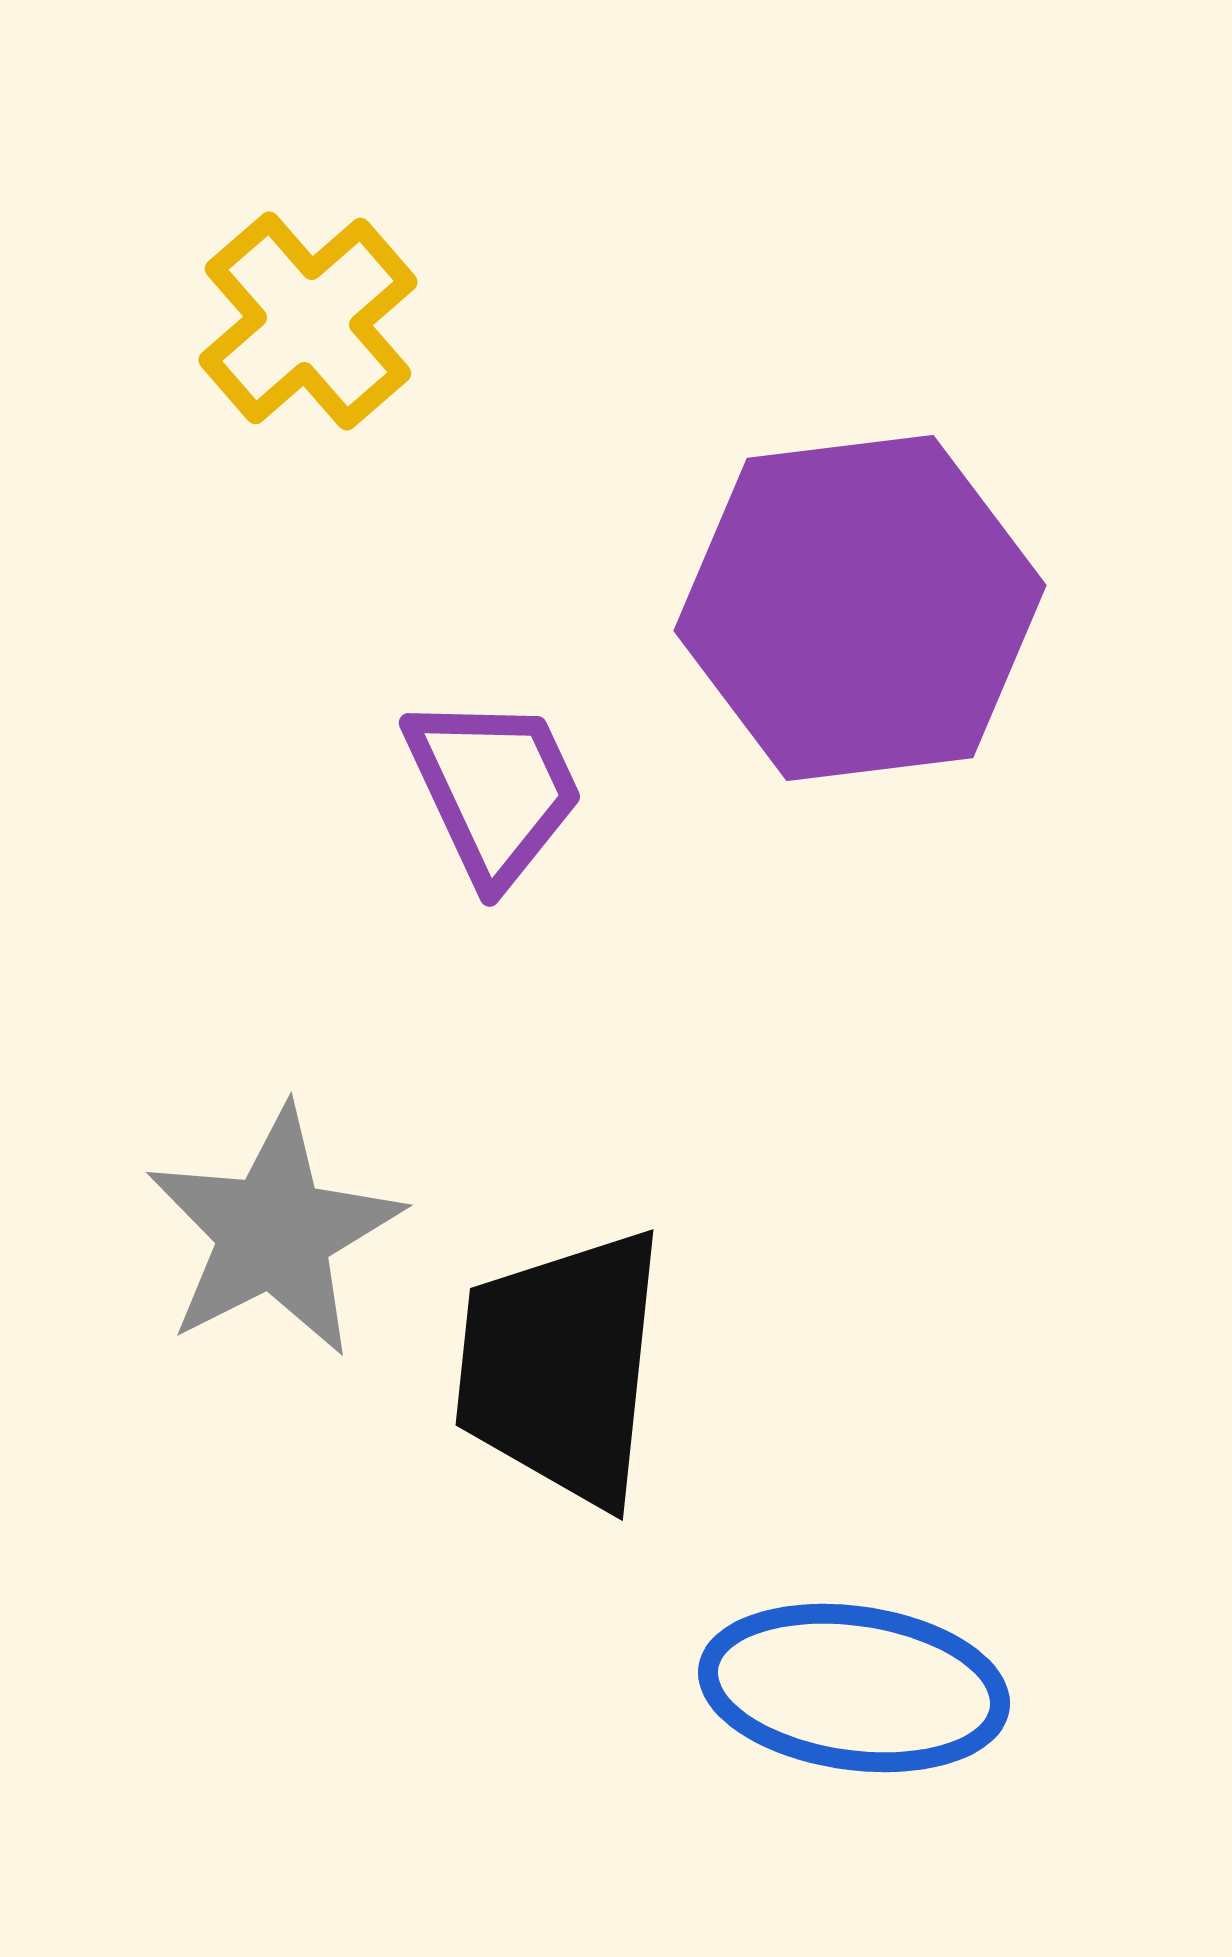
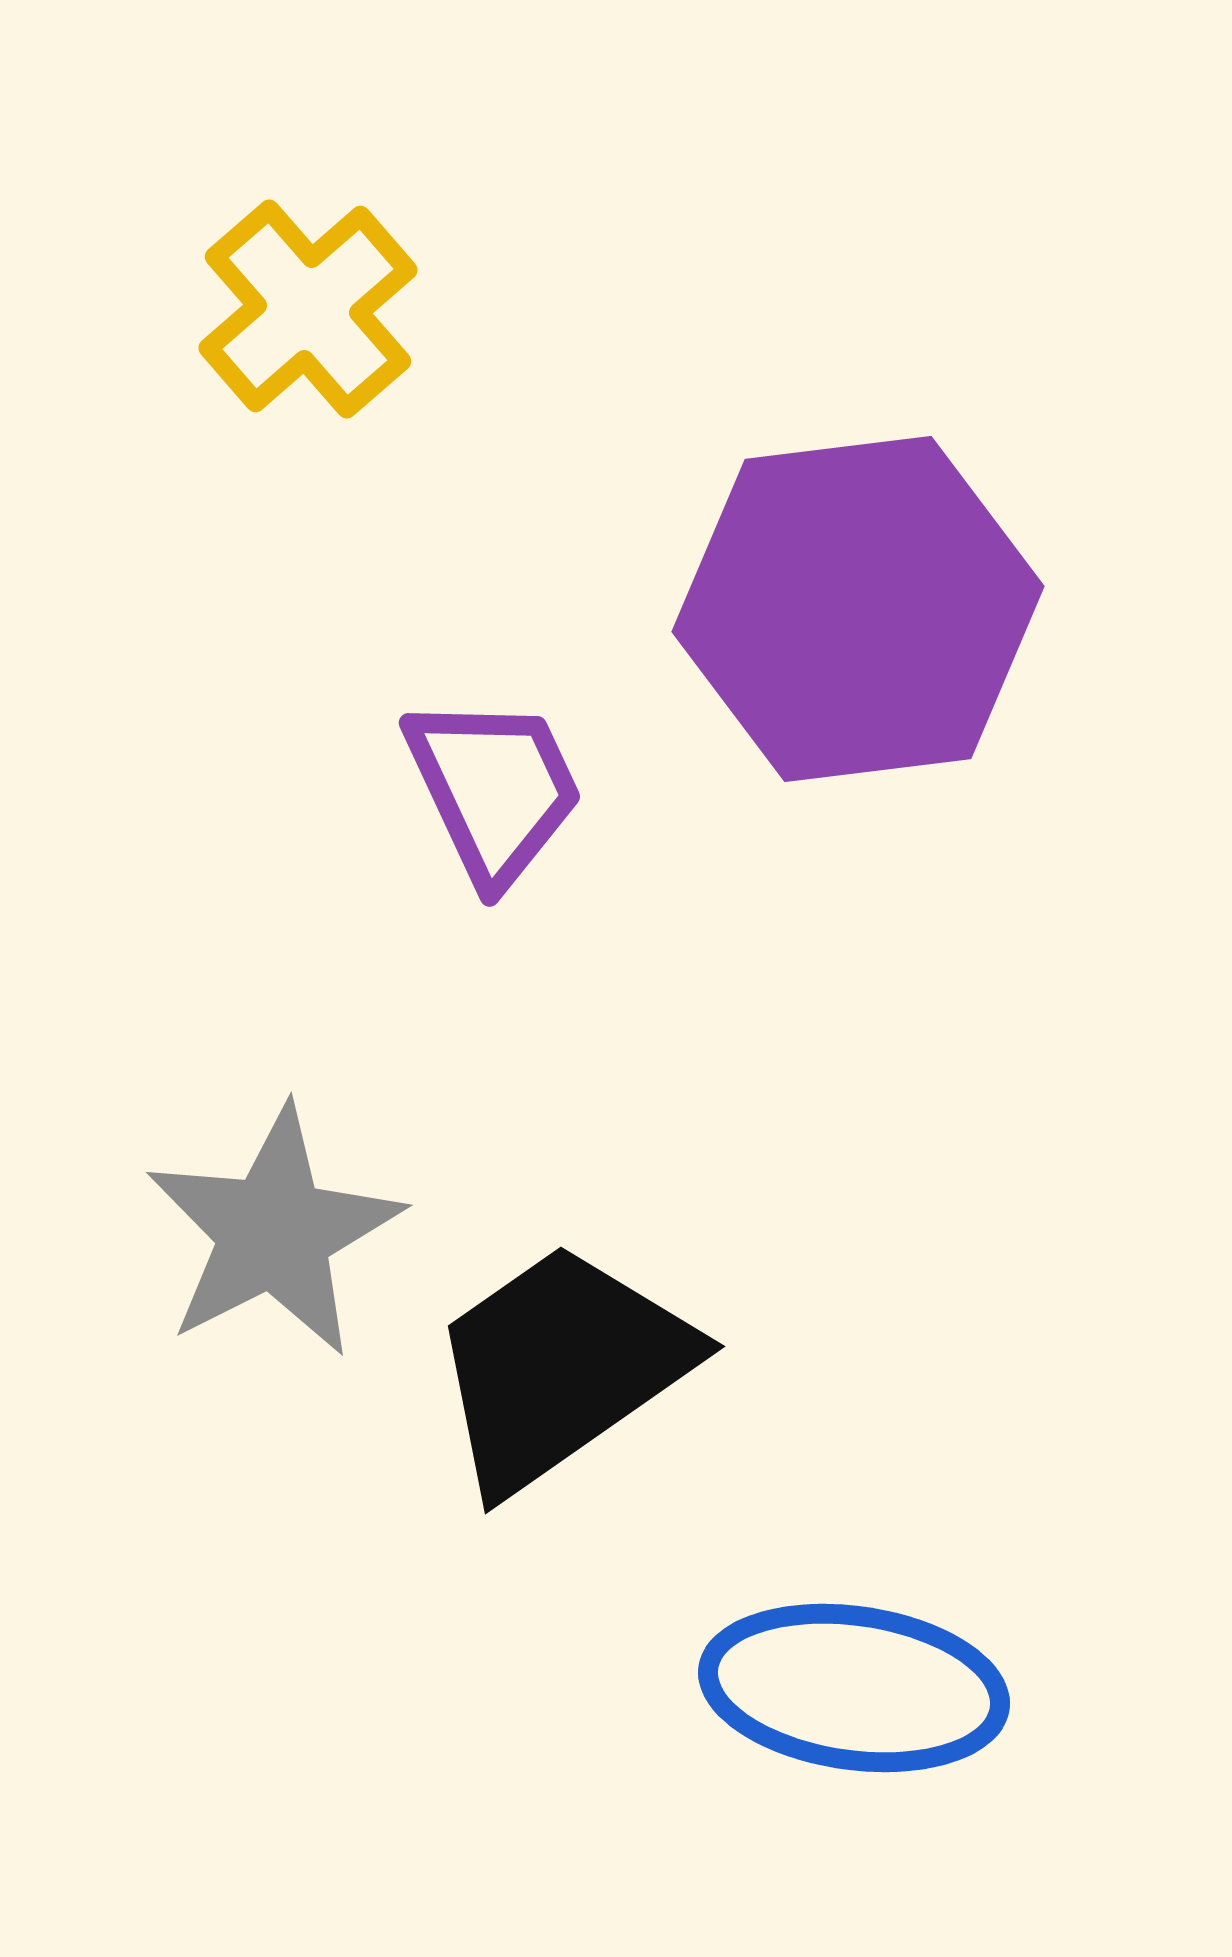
yellow cross: moved 12 px up
purple hexagon: moved 2 px left, 1 px down
black trapezoid: rotated 49 degrees clockwise
